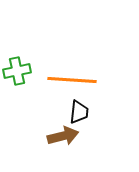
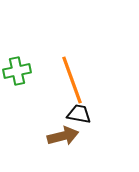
orange line: rotated 66 degrees clockwise
black trapezoid: moved 2 px down; rotated 85 degrees counterclockwise
